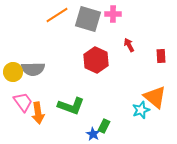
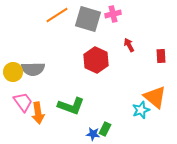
pink cross: rotated 14 degrees counterclockwise
green rectangle: moved 1 px right, 3 px down
blue star: rotated 24 degrees counterclockwise
